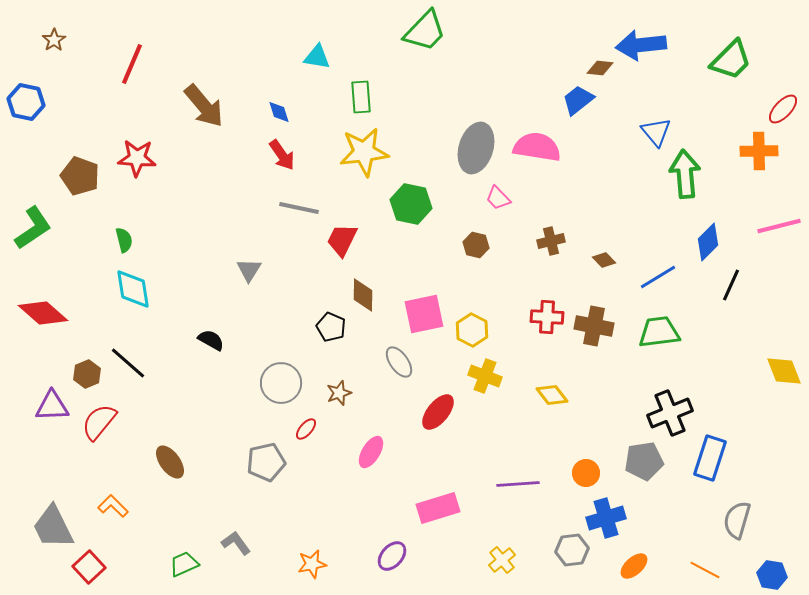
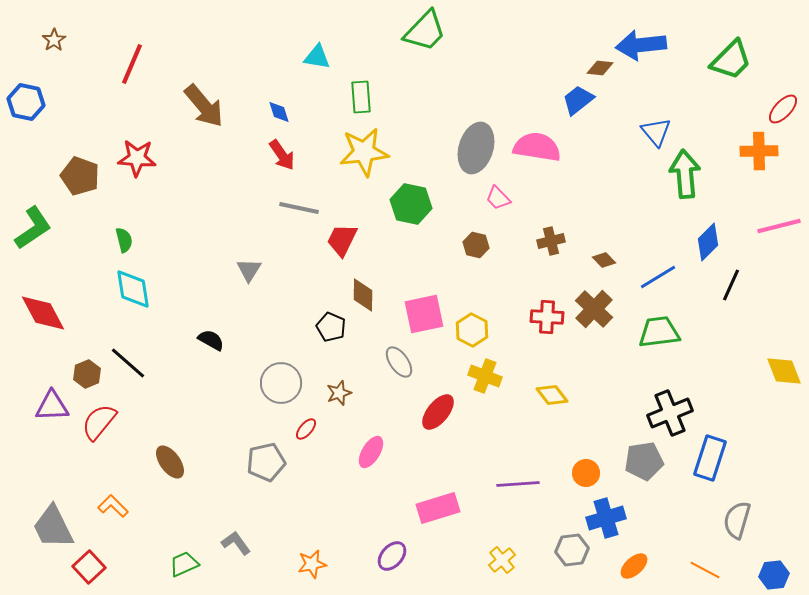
red diamond at (43, 313): rotated 21 degrees clockwise
brown cross at (594, 326): moved 17 px up; rotated 33 degrees clockwise
blue hexagon at (772, 575): moved 2 px right; rotated 16 degrees counterclockwise
